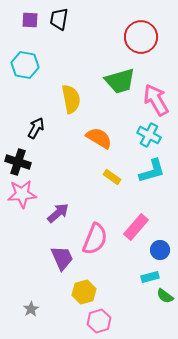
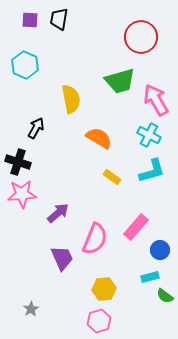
cyan hexagon: rotated 12 degrees clockwise
yellow hexagon: moved 20 px right, 3 px up; rotated 10 degrees clockwise
